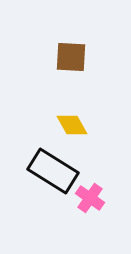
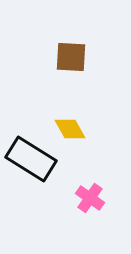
yellow diamond: moved 2 px left, 4 px down
black rectangle: moved 22 px left, 12 px up
